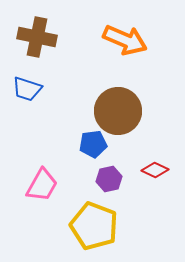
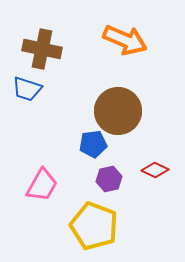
brown cross: moved 5 px right, 12 px down
